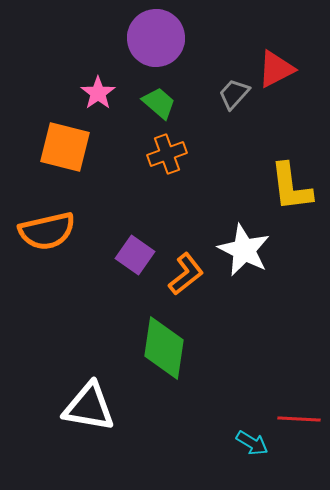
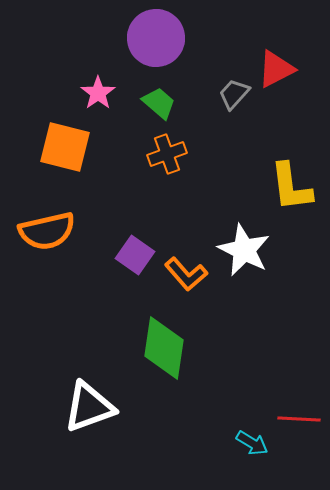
orange L-shape: rotated 87 degrees clockwise
white triangle: rotated 30 degrees counterclockwise
